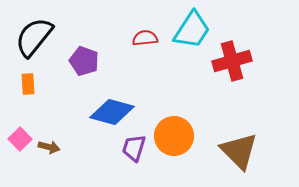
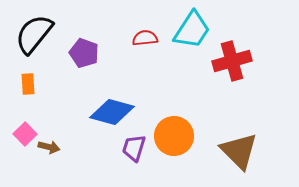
black semicircle: moved 3 px up
purple pentagon: moved 8 px up
pink square: moved 5 px right, 5 px up
